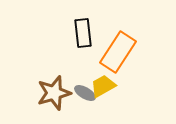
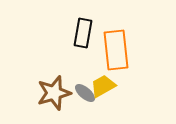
black rectangle: rotated 16 degrees clockwise
orange rectangle: moved 2 px left, 2 px up; rotated 39 degrees counterclockwise
gray ellipse: rotated 10 degrees clockwise
